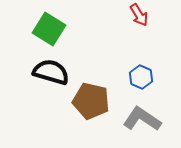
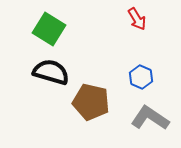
red arrow: moved 2 px left, 4 px down
brown pentagon: moved 1 px down
gray L-shape: moved 8 px right, 1 px up
